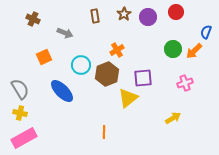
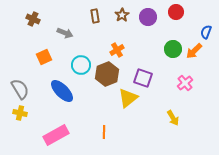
brown star: moved 2 px left, 1 px down
purple square: rotated 24 degrees clockwise
pink cross: rotated 21 degrees counterclockwise
yellow arrow: rotated 91 degrees clockwise
pink rectangle: moved 32 px right, 3 px up
